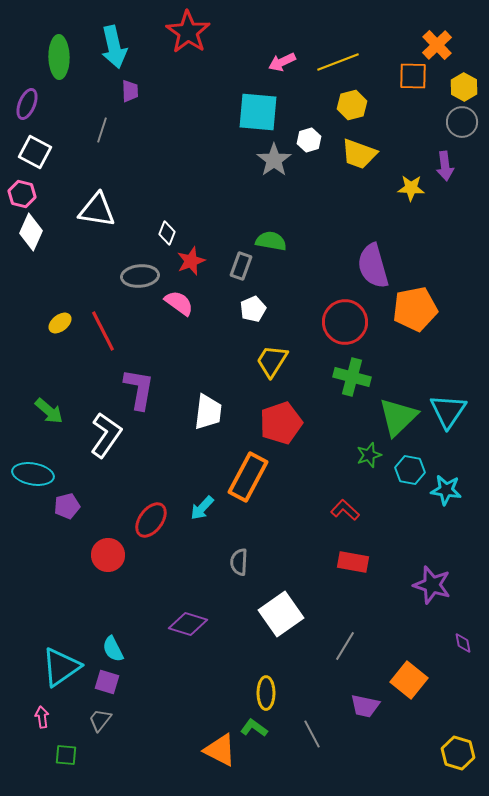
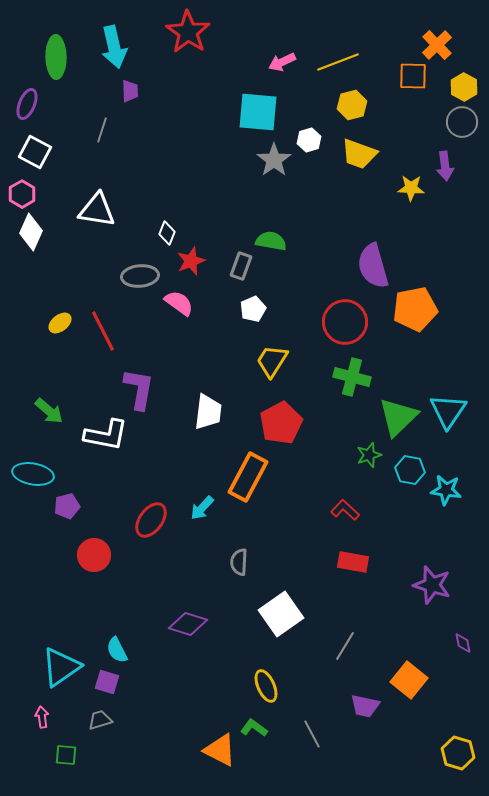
green ellipse at (59, 57): moved 3 px left
pink hexagon at (22, 194): rotated 16 degrees clockwise
red pentagon at (281, 423): rotated 9 degrees counterclockwise
white L-shape at (106, 435): rotated 66 degrees clockwise
red circle at (108, 555): moved 14 px left
cyan semicircle at (113, 649): moved 4 px right, 1 px down
yellow ellipse at (266, 693): moved 7 px up; rotated 24 degrees counterclockwise
gray trapezoid at (100, 720): rotated 35 degrees clockwise
